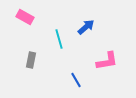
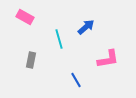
pink L-shape: moved 1 px right, 2 px up
